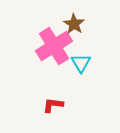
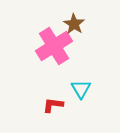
cyan triangle: moved 26 px down
